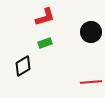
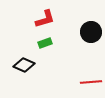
red L-shape: moved 2 px down
black diamond: moved 1 px right, 1 px up; rotated 55 degrees clockwise
